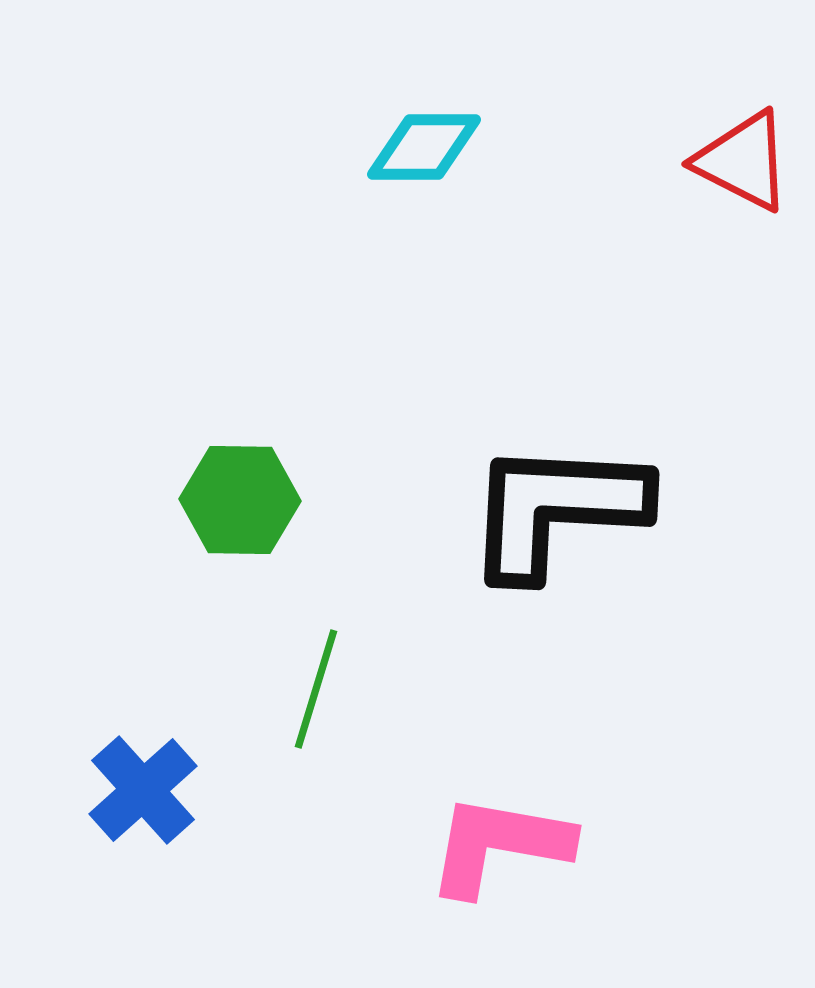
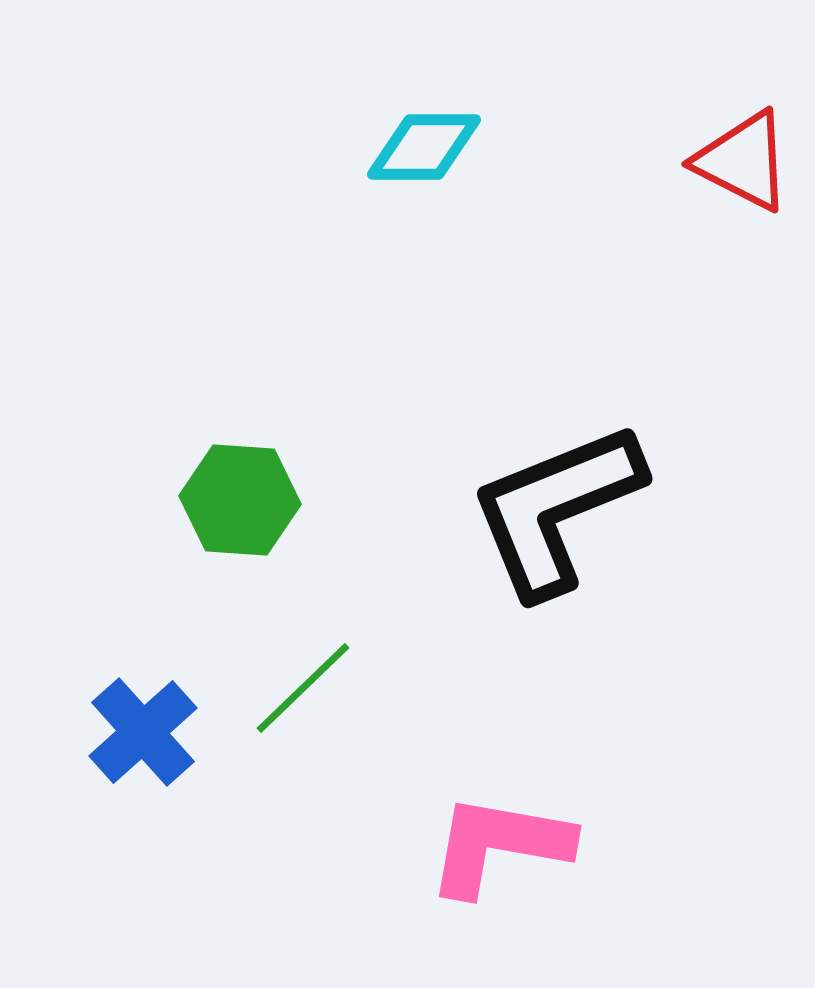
green hexagon: rotated 3 degrees clockwise
black L-shape: rotated 25 degrees counterclockwise
green line: moved 13 px left, 1 px up; rotated 29 degrees clockwise
blue cross: moved 58 px up
